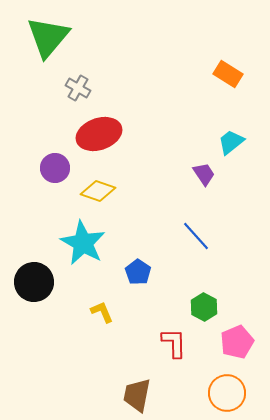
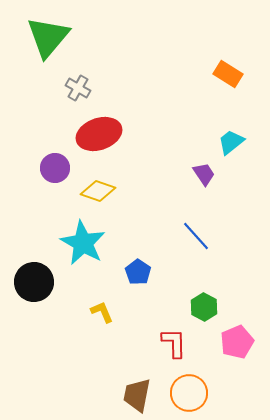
orange circle: moved 38 px left
